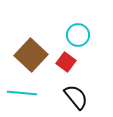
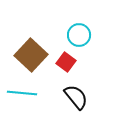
cyan circle: moved 1 px right
